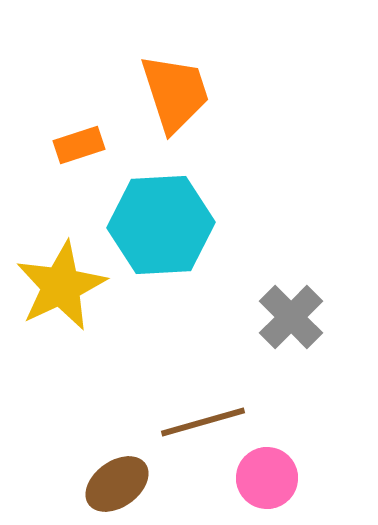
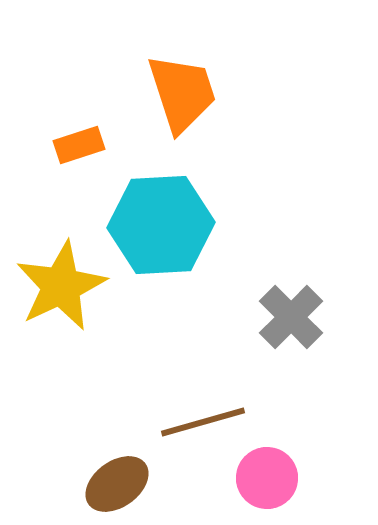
orange trapezoid: moved 7 px right
